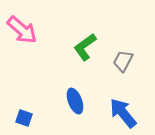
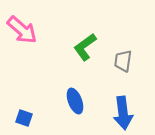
gray trapezoid: rotated 20 degrees counterclockwise
blue arrow: rotated 148 degrees counterclockwise
